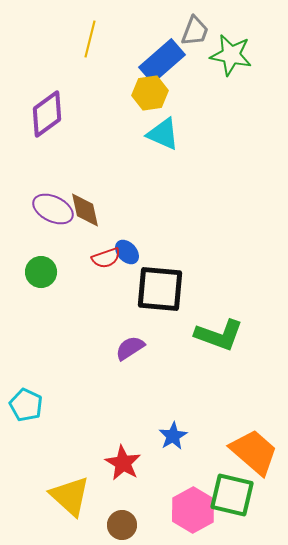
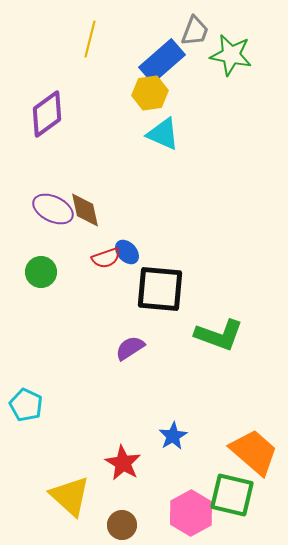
pink hexagon: moved 2 px left, 3 px down
